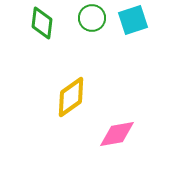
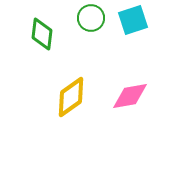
green circle: moved 1 px left
green diamond: moved 11 px down
pink diamond: moved 13 px right, 38 px up
